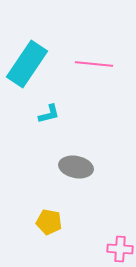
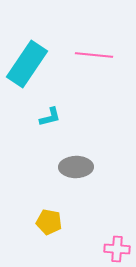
pink line: moved 9 px up
cyan L-shape: moved 1 px right, 3 px down
gray ellipse: rotated 12 degrees counterclockwise
pink cross: moved 3 px left
